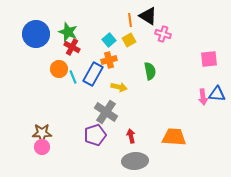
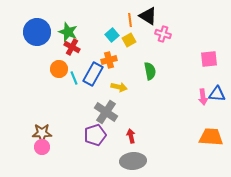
blue circle: moved 1 px right, 2 px up
cyan square: moved 3 px right, 5 px up
cyan line: moved 1 px right, 1 px down
orange trapezoid: moved 37 px right
gray ellipse: moved 2 px left
